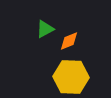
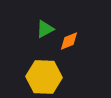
yellow hexagon: moved 27 px left
